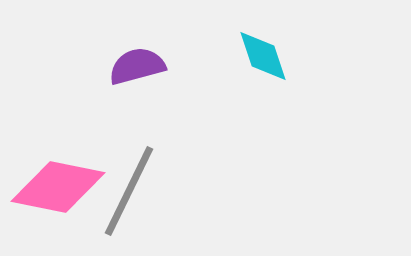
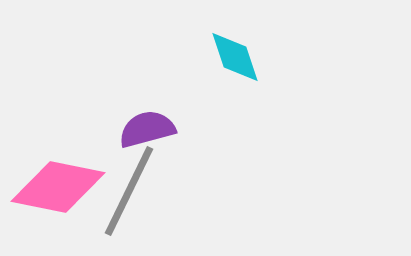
cyan diamond: moved 28 px left, 1 px down
purple semicircle: moved 10 px right, 63 px down
